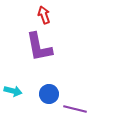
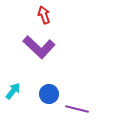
purple L-shape: rotated 36 degrees counterclockwise
cyan arrow: rotated 66 degrees counterclockwise
purple line: moved 2 px right
